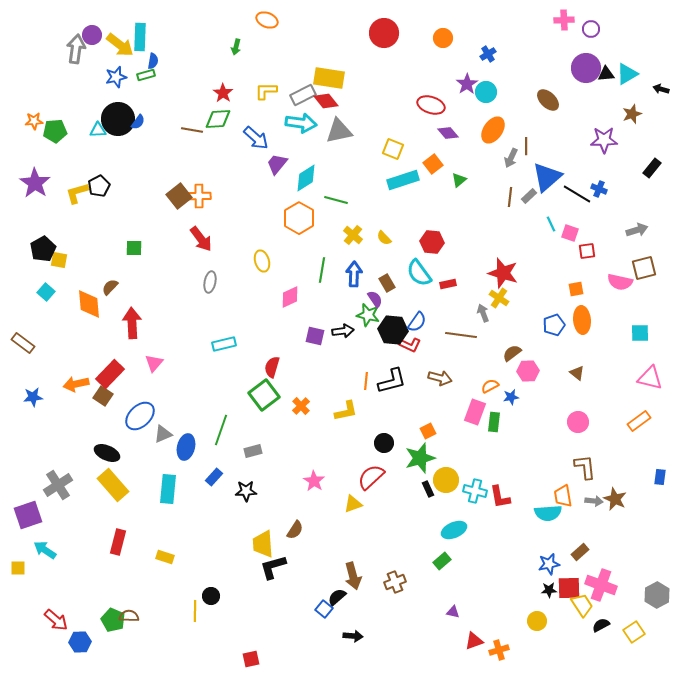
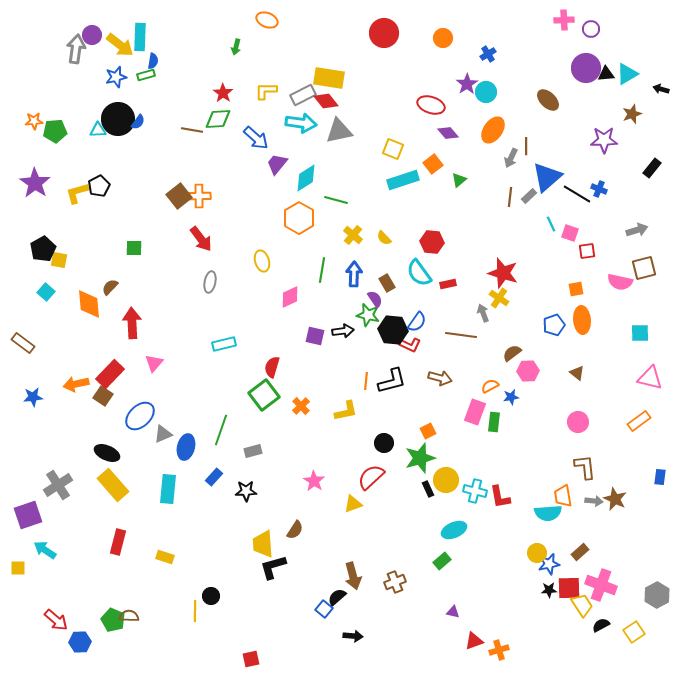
yellow circle at (537, 621): moved 68 px up
